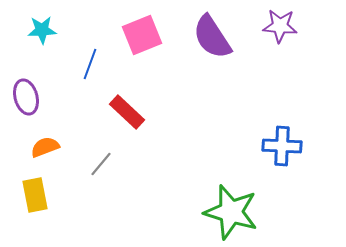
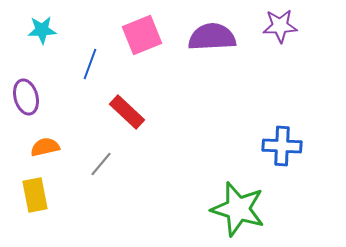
purple star: rotated 8 degrees counterclockwise
purple semicircle: rotated 120 degrees clockwise
orange semicircle: rotated 8 degrees clockwise
green star: moved 7 px right, 3 px up
